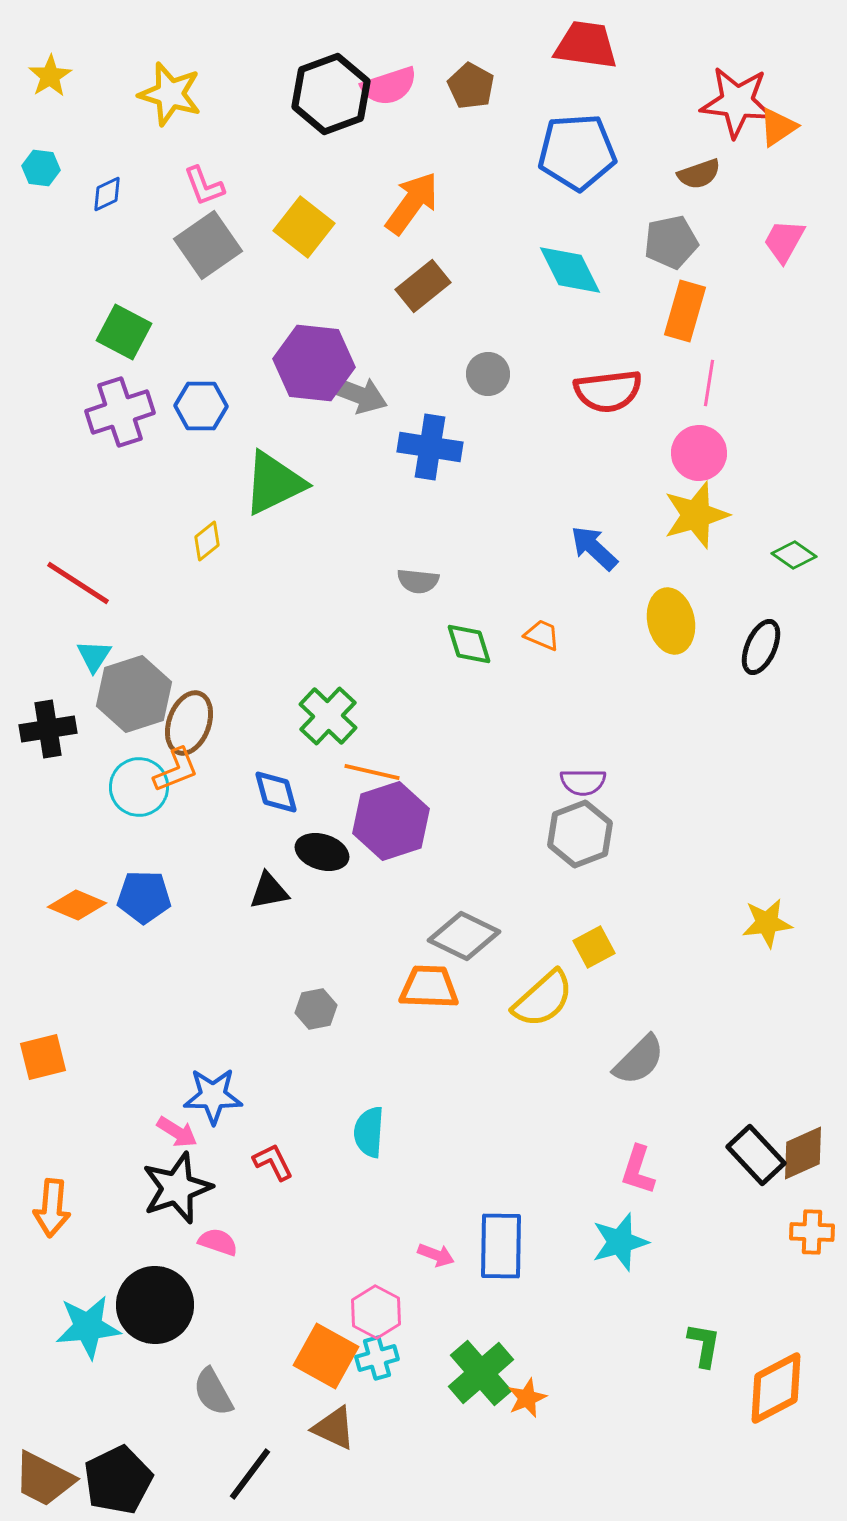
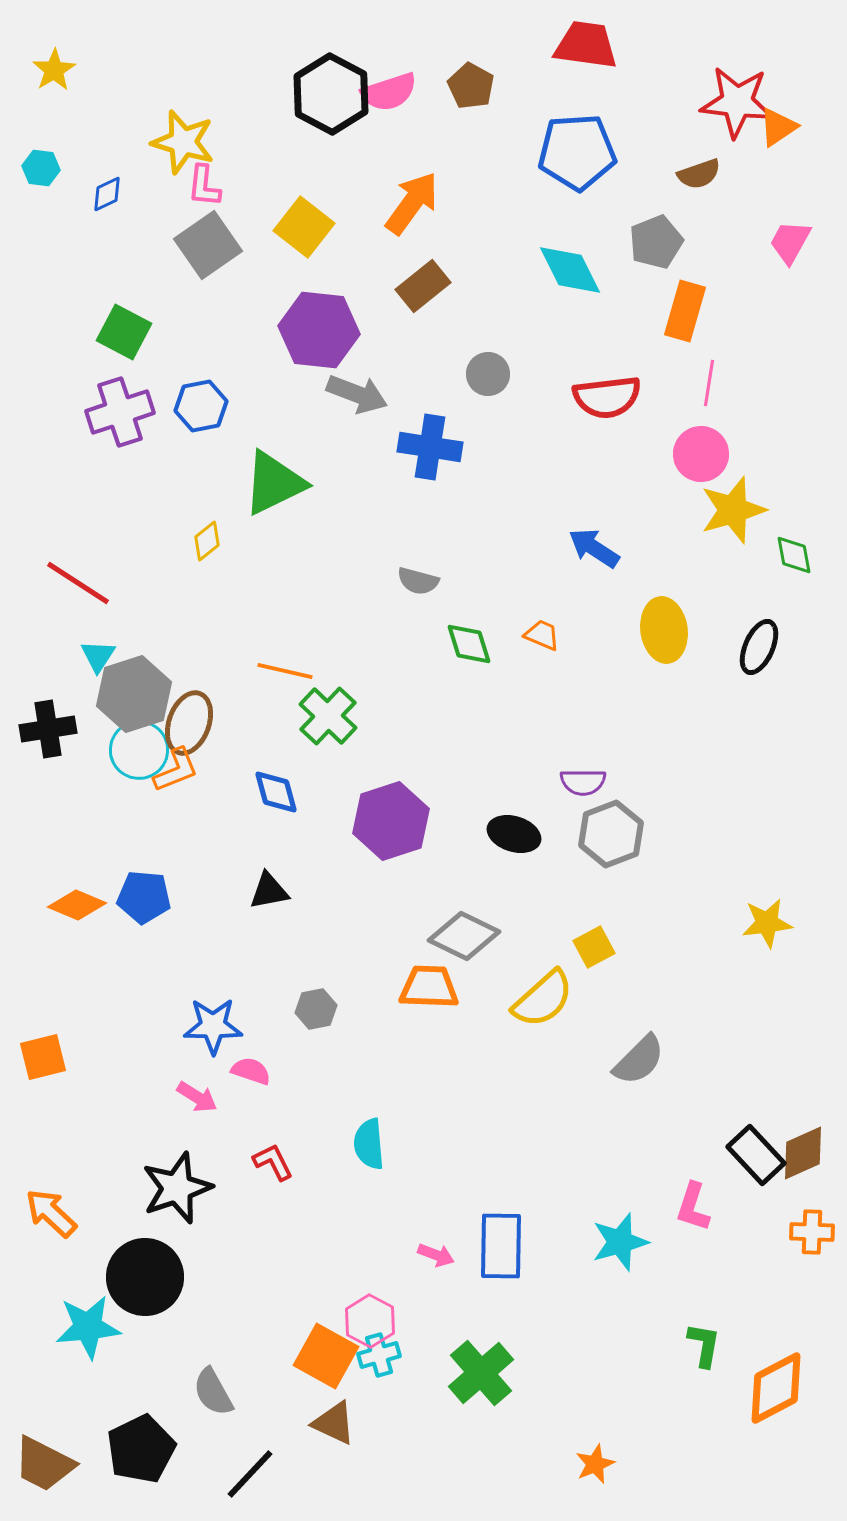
yellow star at (50, 76): moved 4 px right, 6 px up
pink semicircle at (389, 86): moved 6 px down
yellow star at (170, 94): moved 13 px right, 48 px down
black hexagon at (331, 94): rotated 12 degrees counterclockwise
pink L-shape at (204, 186): rotated 27 degrees clockwise
pink trapezoid at (784, 241): moved 6 px right, 1 px down
gray pentagon at (671, 242): moved 15 px left; rotated 10 degrees counterclockwise
purple hexagon at (314, 363): moved 5 px right, 33 px up
red semicircle at (608, 391): moved 1 px left, 6 px down
blue hexagon at (201, 406): rotated 12 degrees counterclockwise
pink circle at (699, 453): moved 2 px right, 1 px down
yellow star at (696, 515): moved 37 px right, 5 px up
blue arrow at (594, 548): rotated 10 degrees counterclockwise
green diamond at (794, 555): rotated 45 degrees clockwise
gray semicircle at (418, 581): rotated 9 degrees clockwise
yellow ellipse at (671, 621): moved 7 px left, 9 px down; rotated 4 degrees clockwise
black ellipse at (761, 647): moved 2 px left
cyan triangle at (94, 656): moved 4 px right
orange line at (372, 772): moved 87 px left, 101 px up
cyan circle at (139, 787): moved 37 px up
gray hexagon at (580, 834): moved 31 px right
black ellipse at (322, 852): moved 192 px right, 18 px up
blue pentagon at (144, 897): rotated 4 degrees clockwise
blue star at (213, 1096): moved 70 px up
pink arrow at (177, 1132): moved 20 px right, 35 px up
cyan semicircle at (369, 1132): moved 12 px down; rotated 9 degrees counterclockwise
pink L-shape at (638, 1170): moved 55 px right, 37 px down
orange arrow at (52, 1208): moved 1 px left, 5 px down; rotated 128 degrees clockwise
pink semicircle at (218, 1242): moved 33 px right, 171 px up
black circle at (155, 1305): moved 10 px left, 28 px up
pink hexagon at (376, 1312): moved 6 px left, 9 px down
cyan cross at (377, 1358): moved 2 px right, 3 px up
orange star at (527, 1398): moved 68 px right, 66 px down
brown triangle at (334, 1428): moved 5 px up
black line at (250, 1474): rotated 6 degrees clockwise
brown trapezoid at (44, 1479): moved 15 px up
black pentagon at (118, 1480): moved 23 px right, 31 px up
